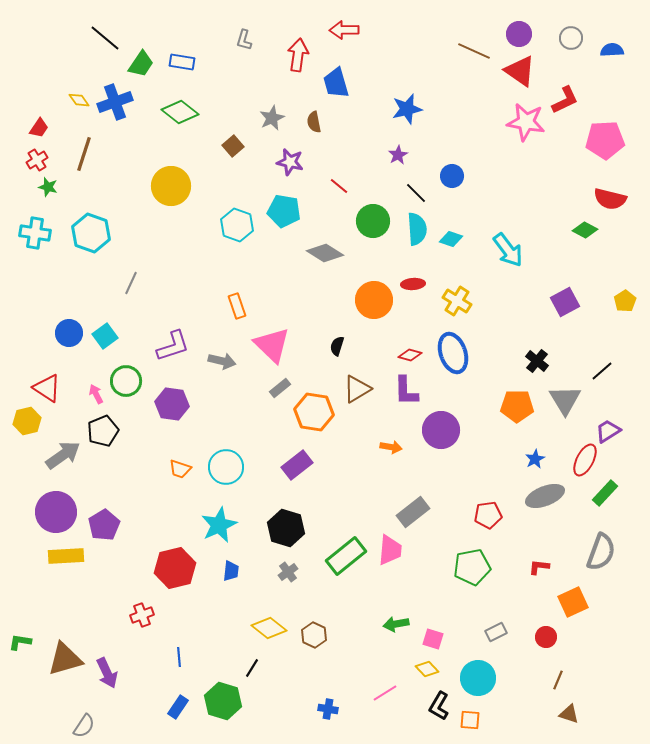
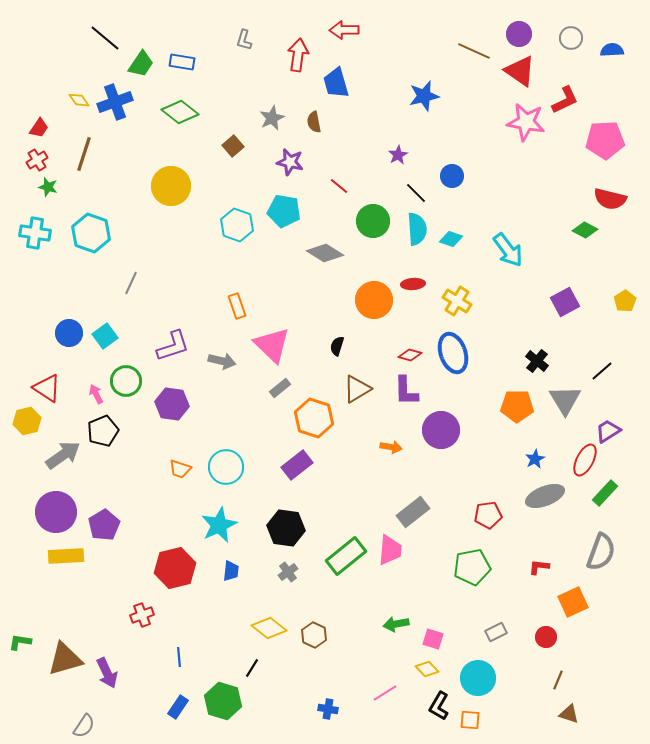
blue star at (407, 109): moved 17 px right, 13 px up
orange hexagon at (314, 412): moved 6 px down; rotated 9 degrees clockwise
black hexagon at (286, 528): rotated 9 degrees counterclockwise
